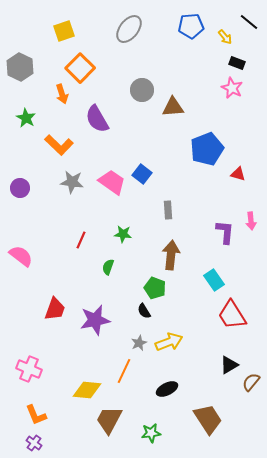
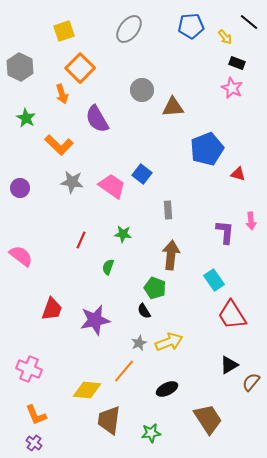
pink trapezoid at (112, 182): moved 4 px down
red trapezoid at (55, 309): moved 3 px left
orange line at (124, 371): rotated 15 degrees clockwise
brown trapezoid at (109, 420): rotated 20 degrees counterclockwise
